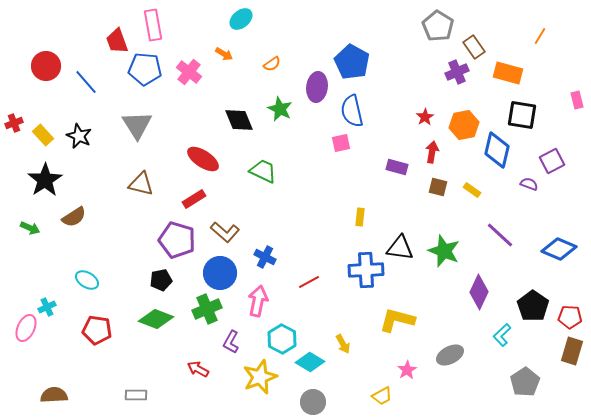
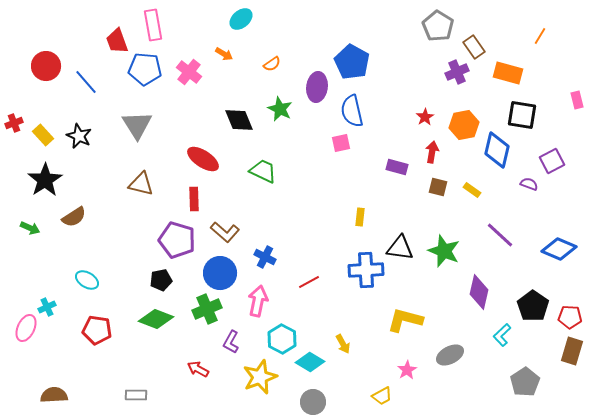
red rectangle at (194, 199): rotated 60 degrees counterclockwise
purple diamond at (479, 292): rotated 12 degrees counterclockwise
yellow L-shape at (397, 320): moved 8 px right
